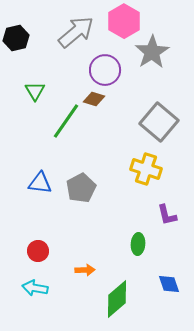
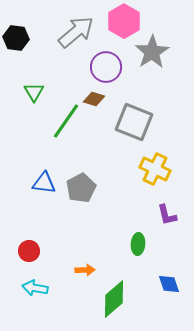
black hexagon: rotated 20 degrees clockwise
purple circle: moved 1 px right, 3 px up
green triangle: moved 1 px left, 1 px down
gray square: moved 25 px left; rotated 18 degrees counterclockwise
yellow cross: moved 9 px right; rotated 8 degrees clockwise
blue triangle: moved 4 px right
red circle: moved 9 px left
green diamond: moved 3 px left
